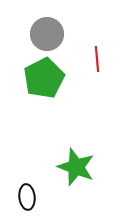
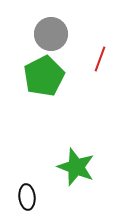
gray circle: moved 4 px right
red line: moved 3 px right; rotated 25 degrees clockwise
green pentagon: moved 2 px up
